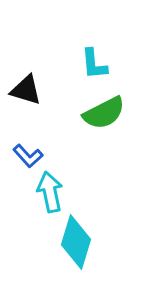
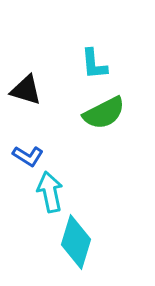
blue L-shape: rotated 16 degrees counterclockwise
